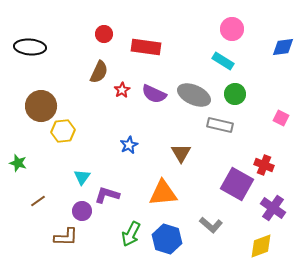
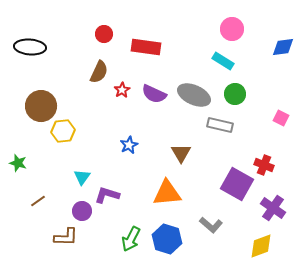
orange triangle: moved 4 px right
green arrow: moved 5 px down
